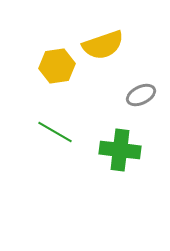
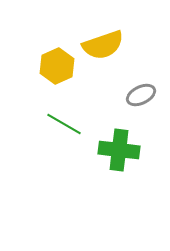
yellow hexagon: rotated 16 degrees counterclockwise
green line: moved 9 px right, 8 px up
green cross: moved 1 px left
